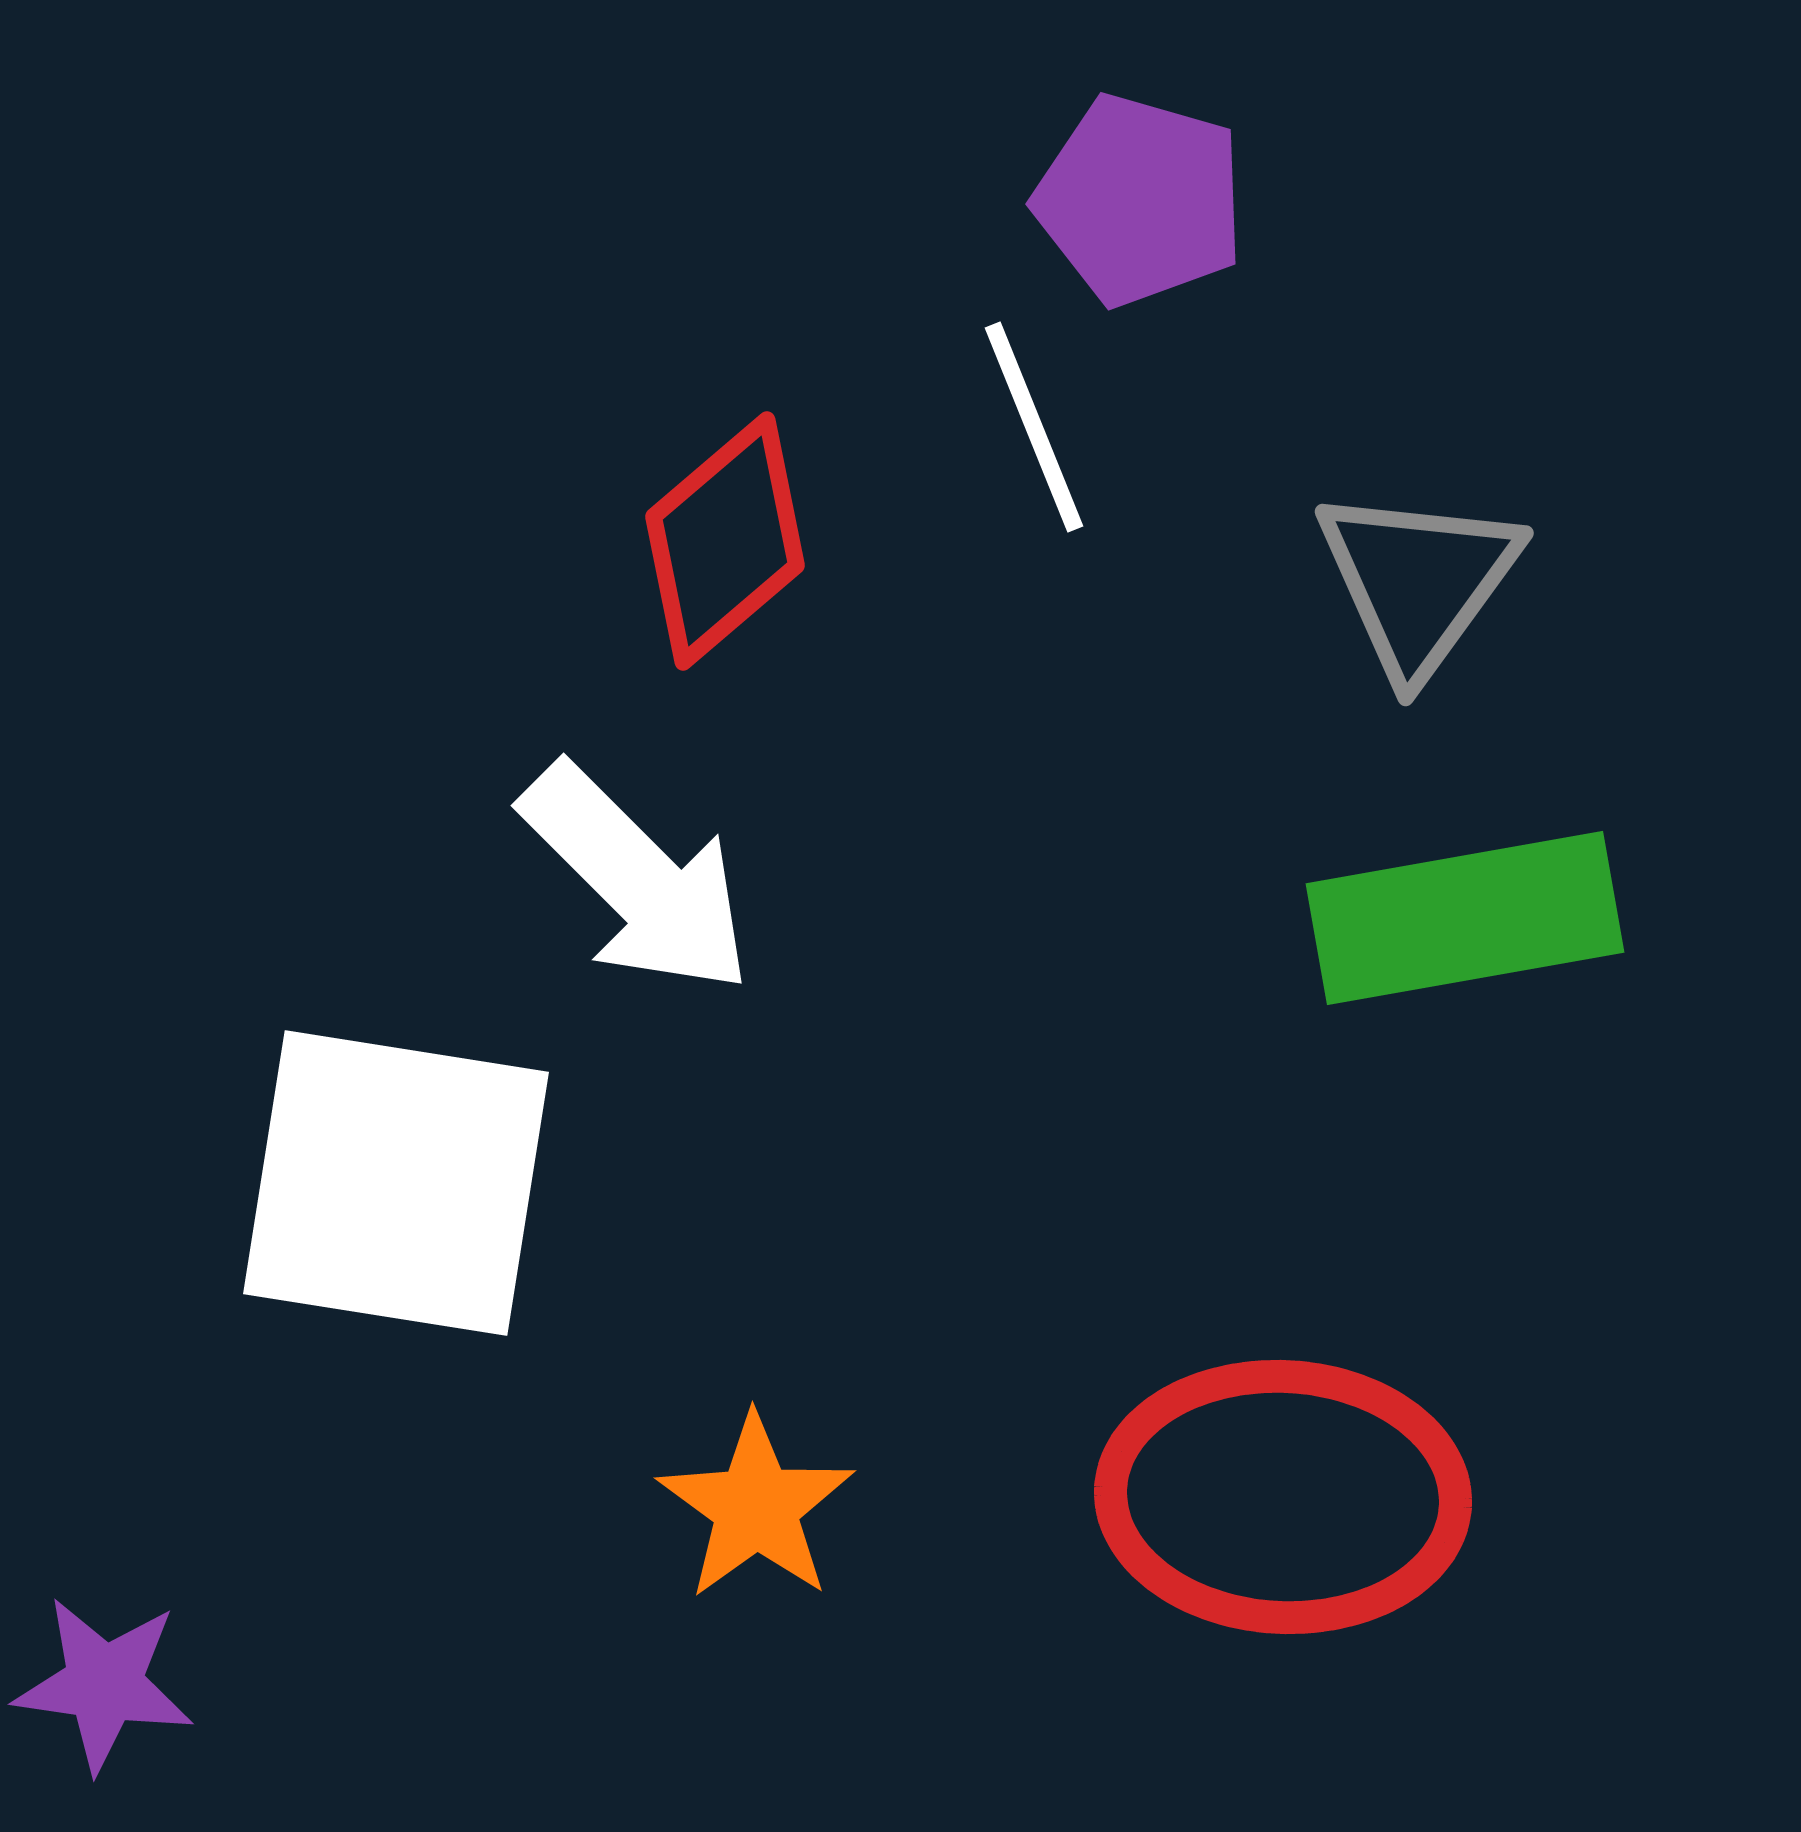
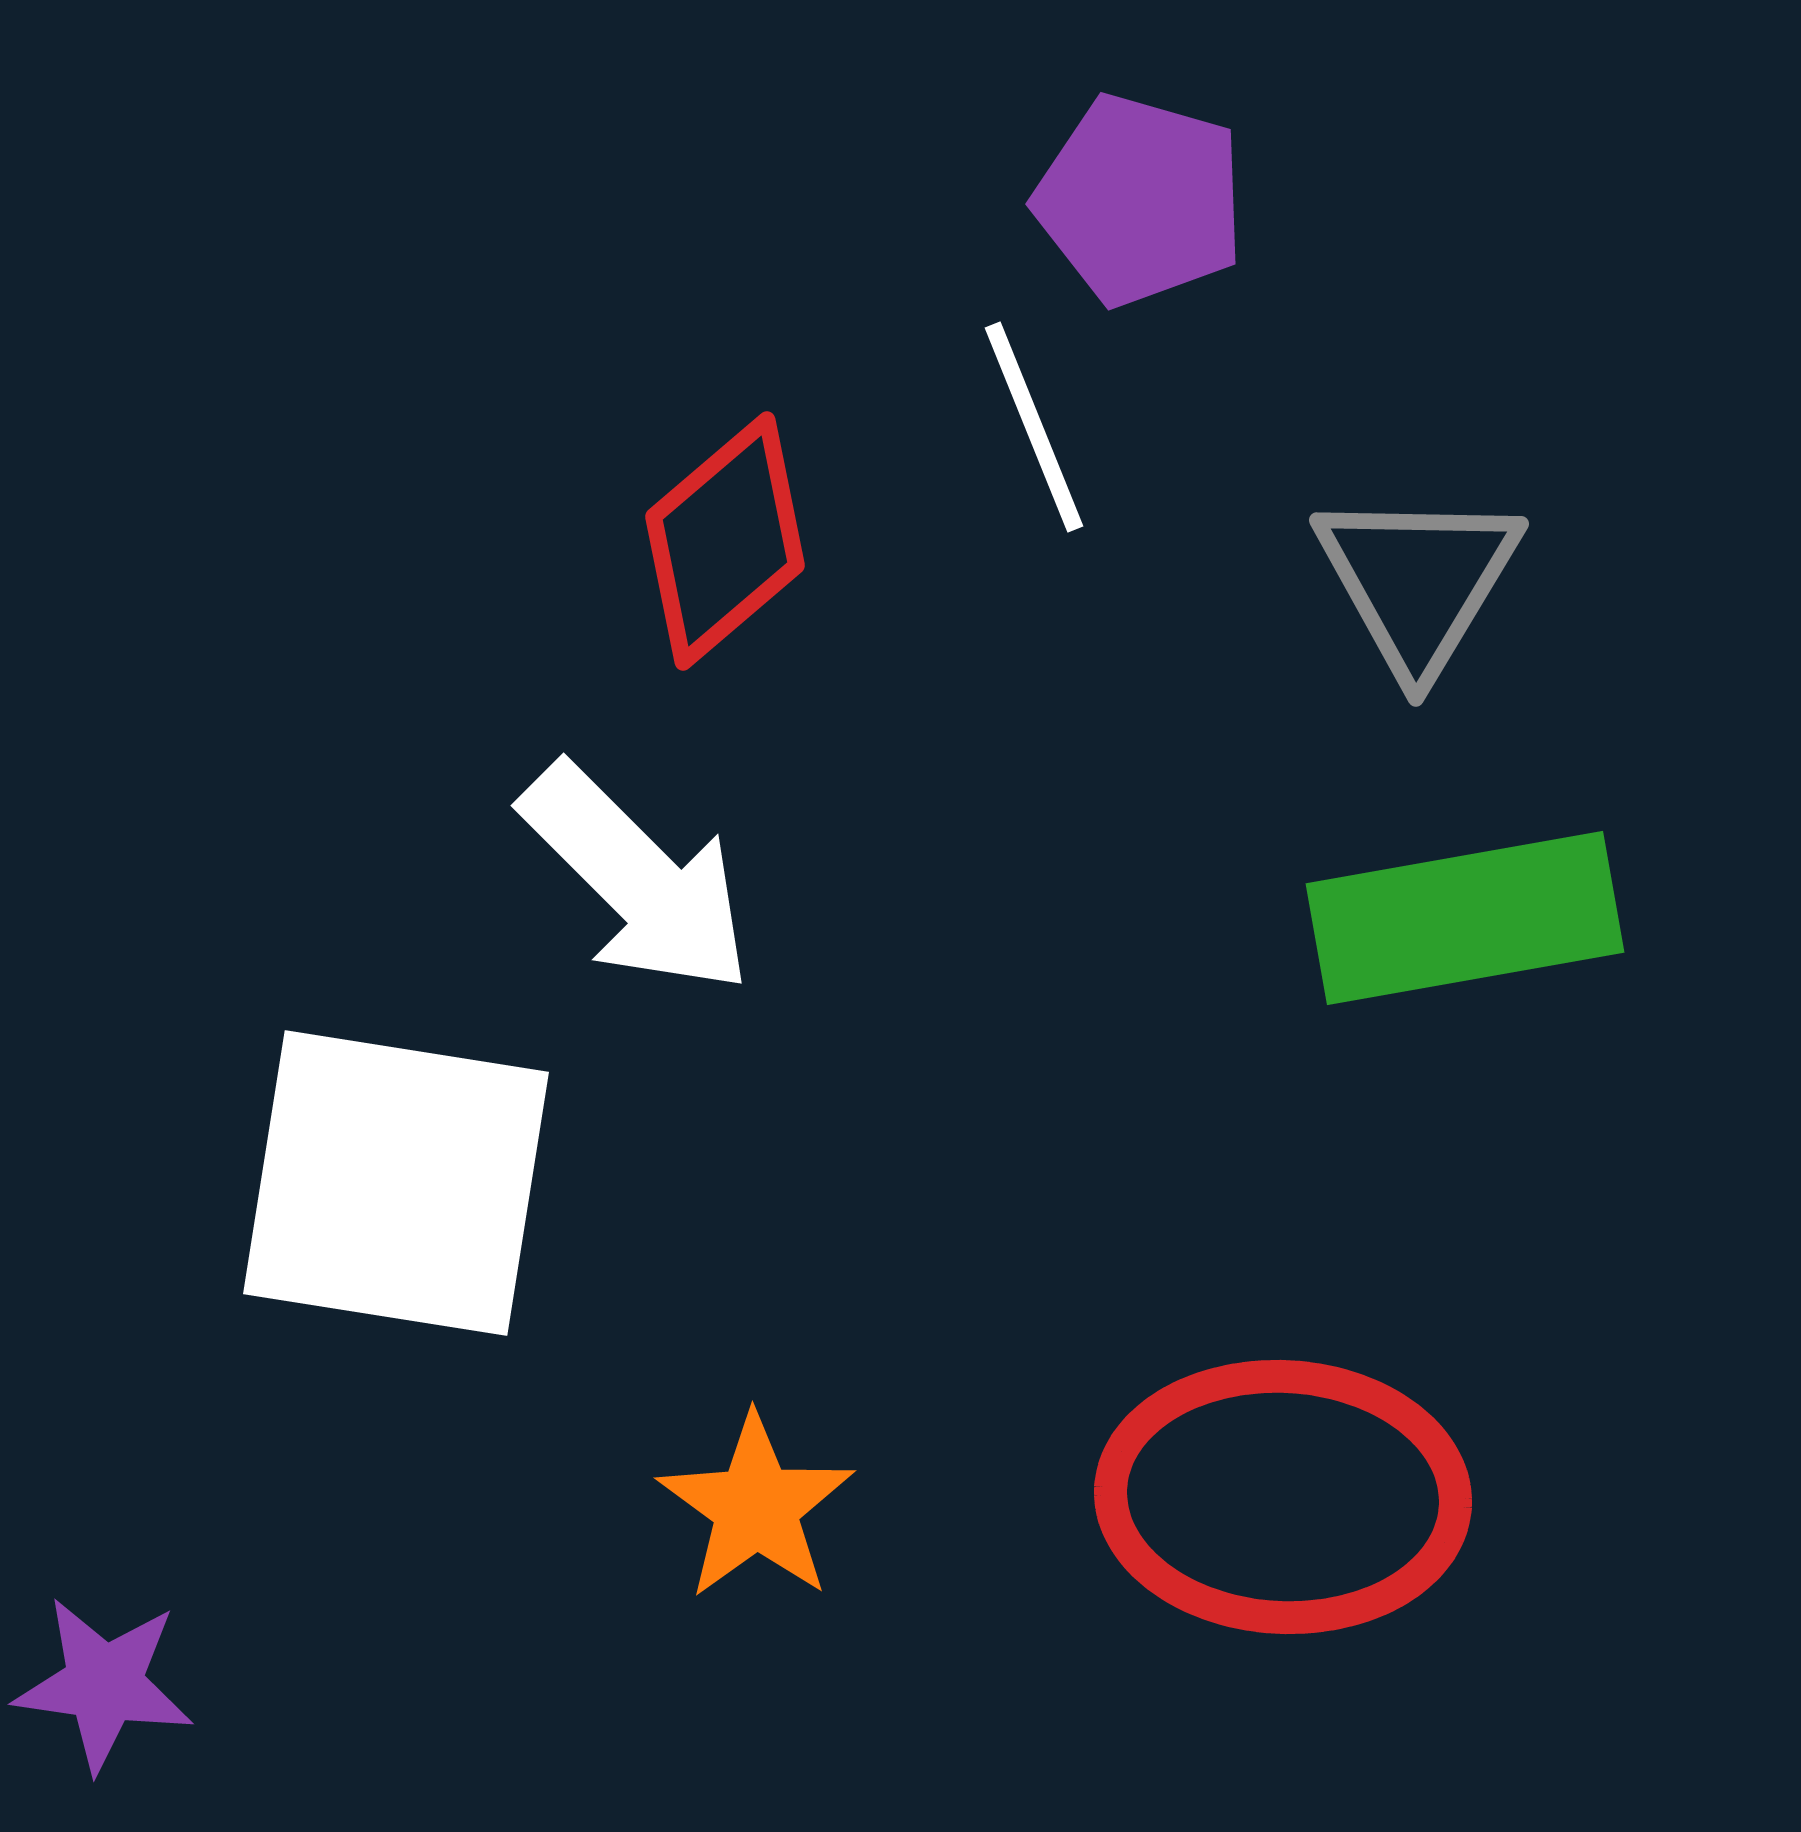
gray triangle: rotated 5 degrees counterclockwise
